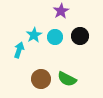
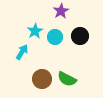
cyan star: moved 1 px right, 4 px up
cyan arrow: moved 3 px right, 2 px down; rotated 14 degrees clockwise
brown circle: moved 1 px right
